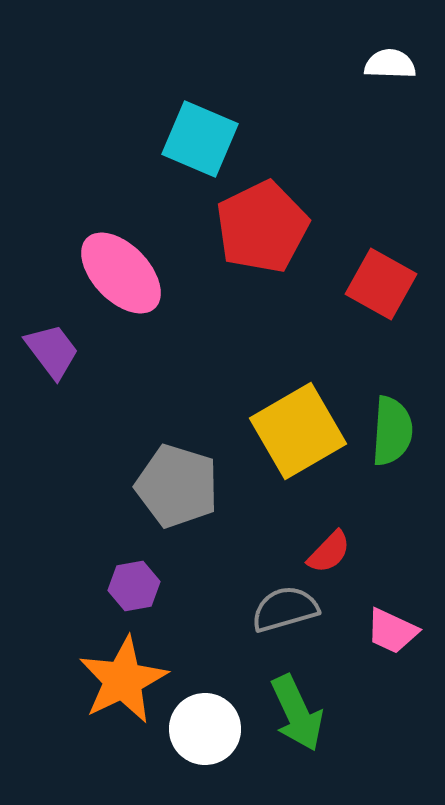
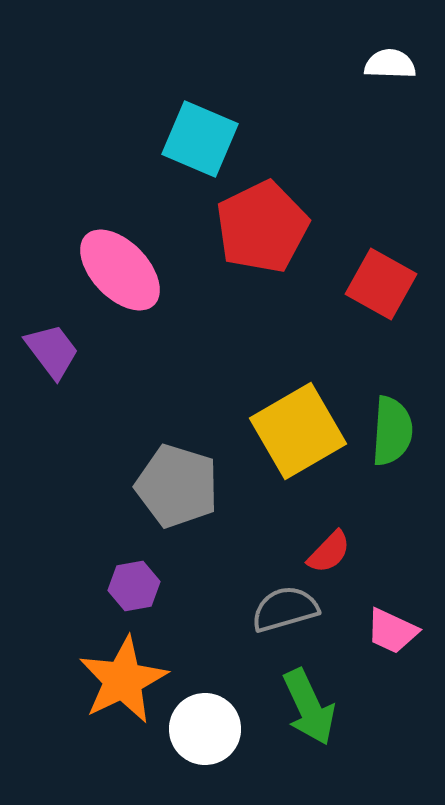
pink ellipse: moved 1 px left, 3 px up
green arrow: moved 12 px right, 6 px up
